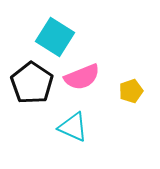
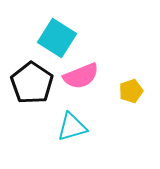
cyan square: moved 2 px right, 1 px down
pink semicircle: moved 1 px left, 1 px up
cyan triangle: moved 1 px left; rotated 40 degrees counterclockwise
